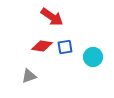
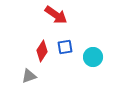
red arrow: moved 4 px right, 2 px up
red diamond: moved 5 px down; rotated 65 degrees counterclockwise
